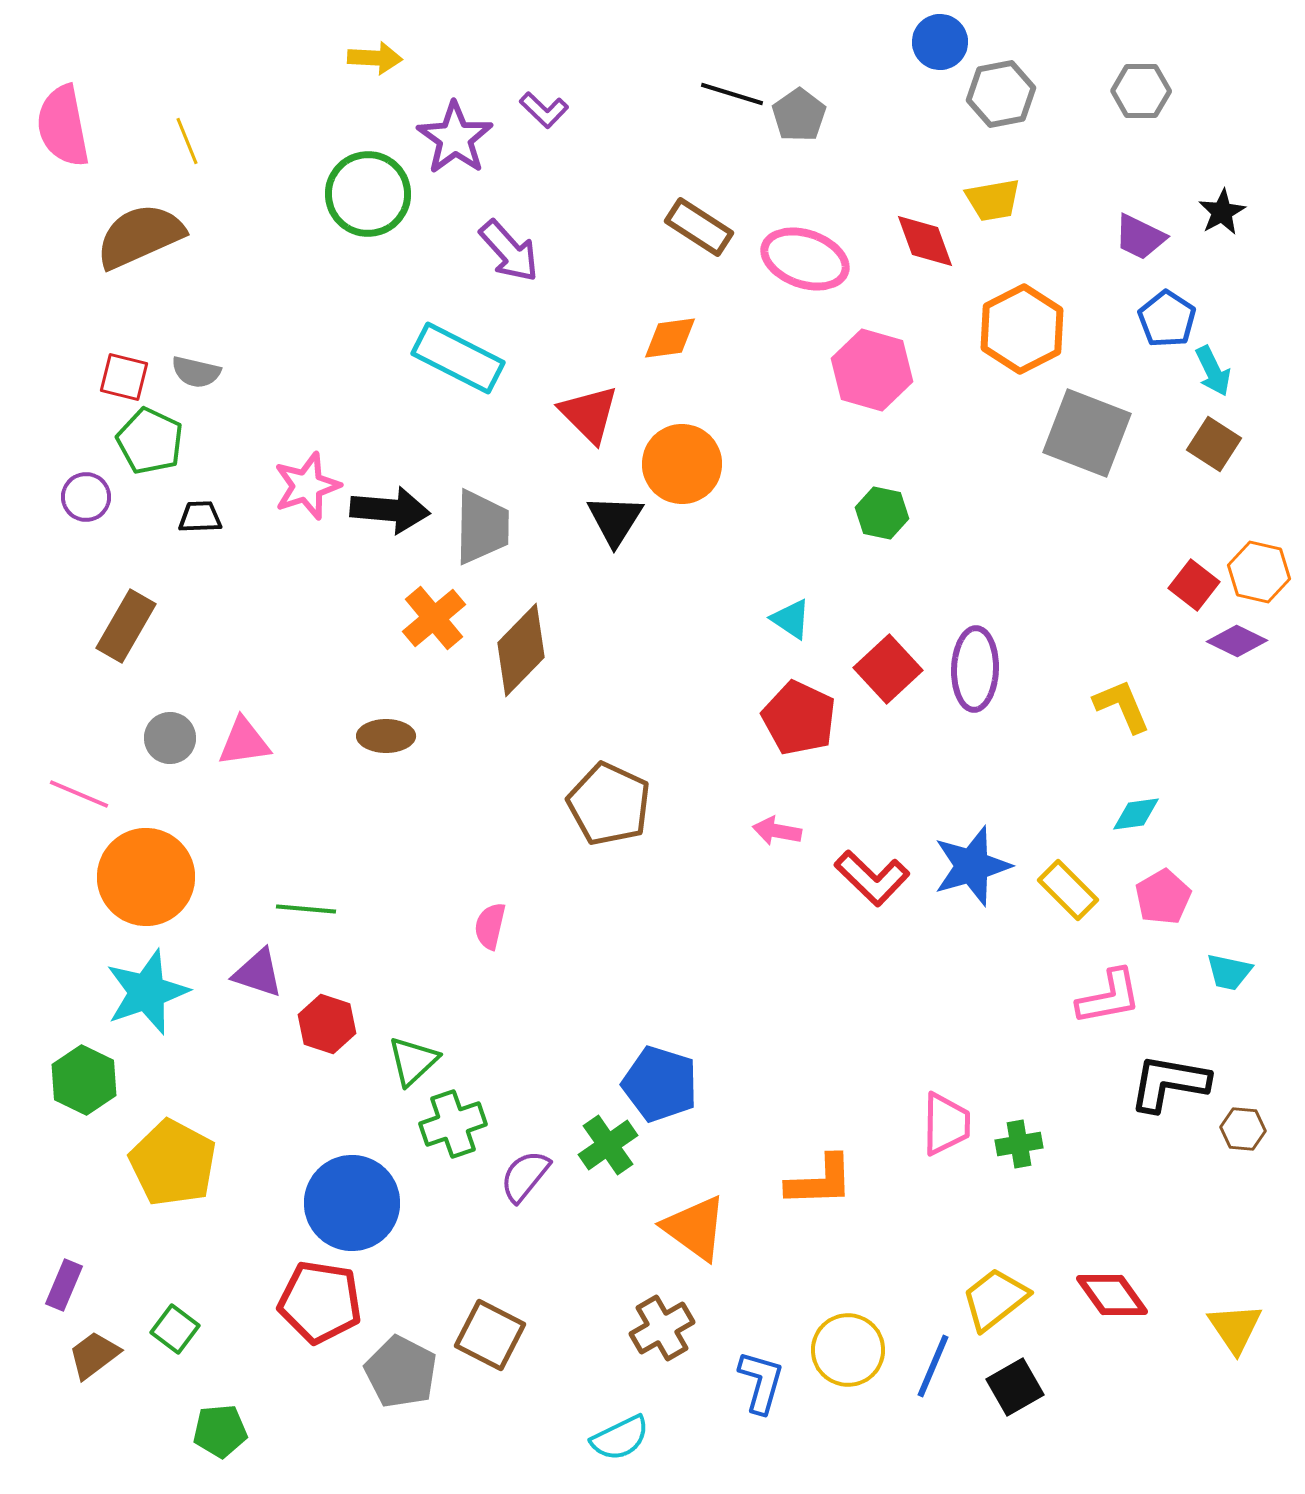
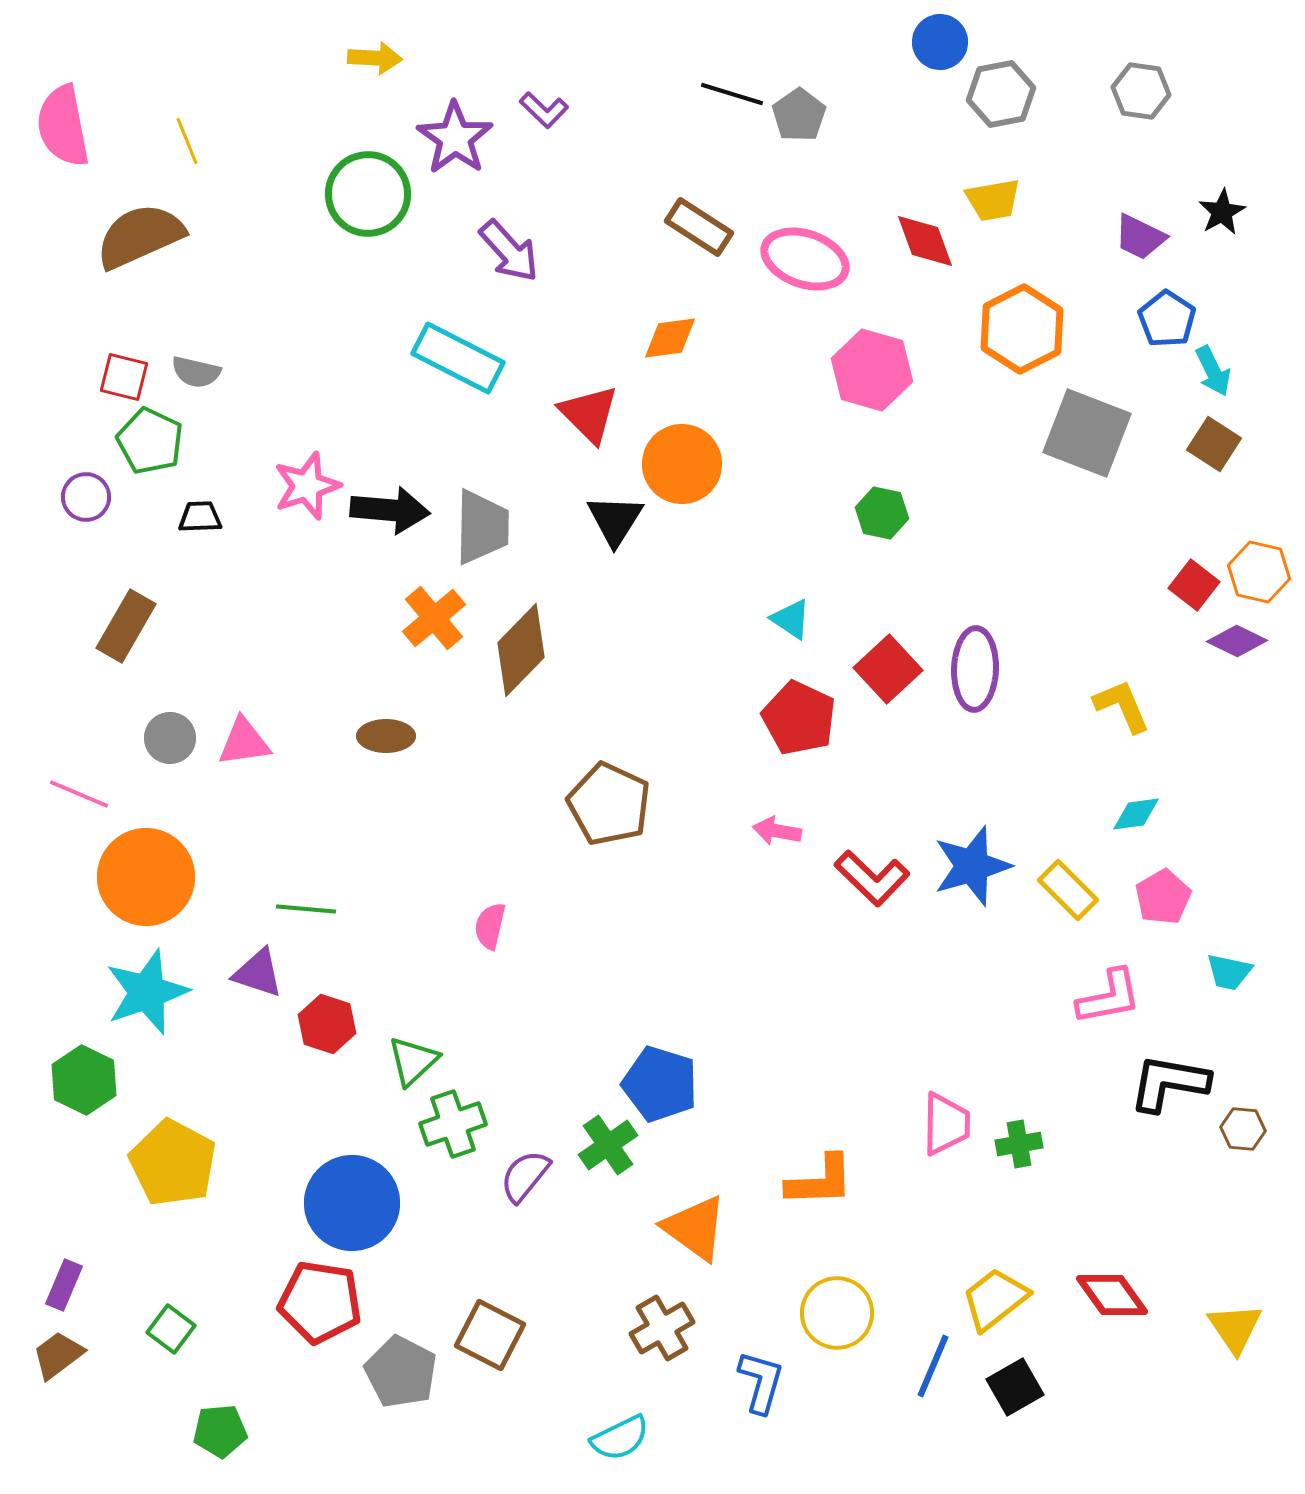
gray hexagon at (1141, 91): rotated 8 degrees clockwise
green square at (175, 1329): moved 4 px left
yellow circle at (848, 1350): moved 11 px left, 37 px up
brown trapezoid at (94, 1355): moved 36 px left
